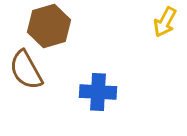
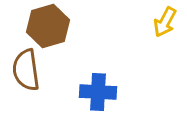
brown hexagon: moved 1 px left
brown semicircle: rotated 21 degrees clockwise
